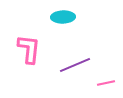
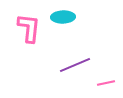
pink L-shape: moved 21 px up
